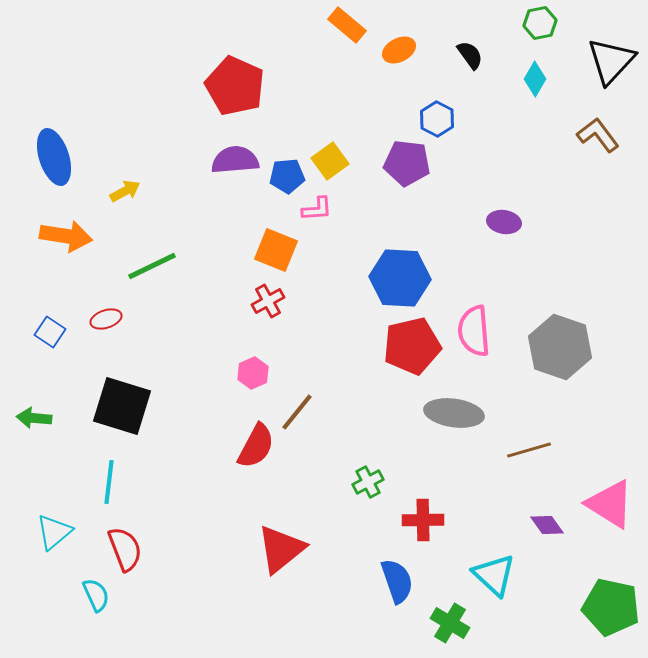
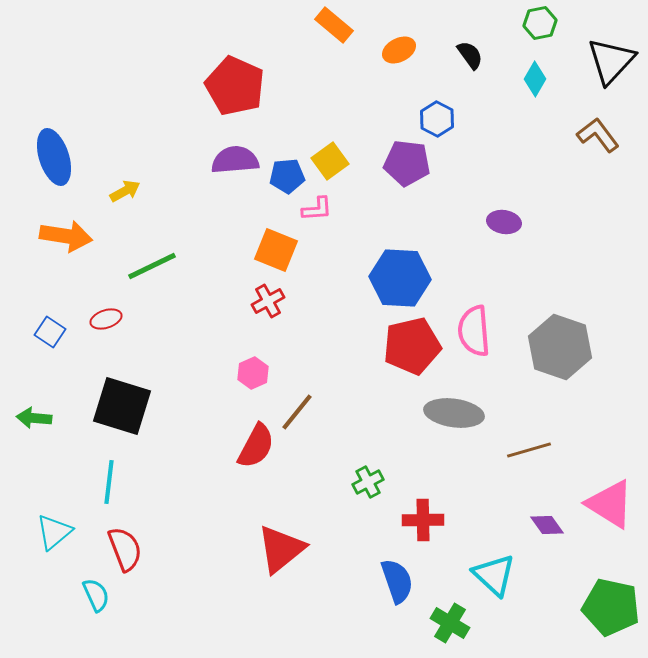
orange rectangle at (347, 25): moved 13 px left
